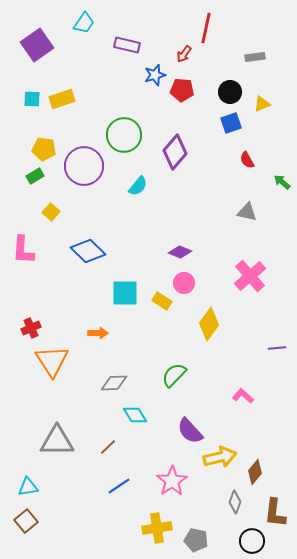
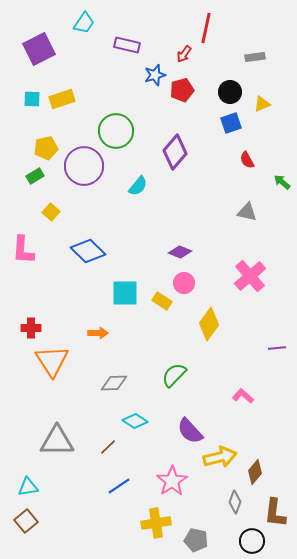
purple square at (37, 45): moved 2 px right, 4 px down; rotated 8 degrees clockwise
red pentagon at (182, 90): rotated 20 degrees counterclockwise
green circle at (124, 135): moved 8 px left, 4 px up
yellow pentagon at (44, 149): moved 2 px right, 1 px up; rotated 20 degrees counterclockwise
red cross at (31, 328): rotated 24 degrees clockwise
cyan diamond at (135, 415): moved 6 px down; rotated 25 degrees counterclockwise
yellow cross at (157, 528): moved 1 px left, 5 px up
